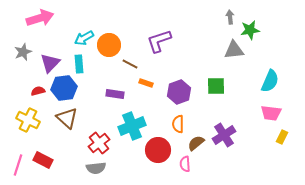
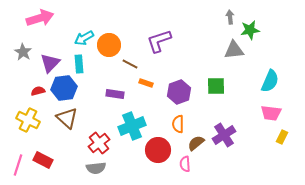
gray star: rotated 18 degrees counterclockwise
